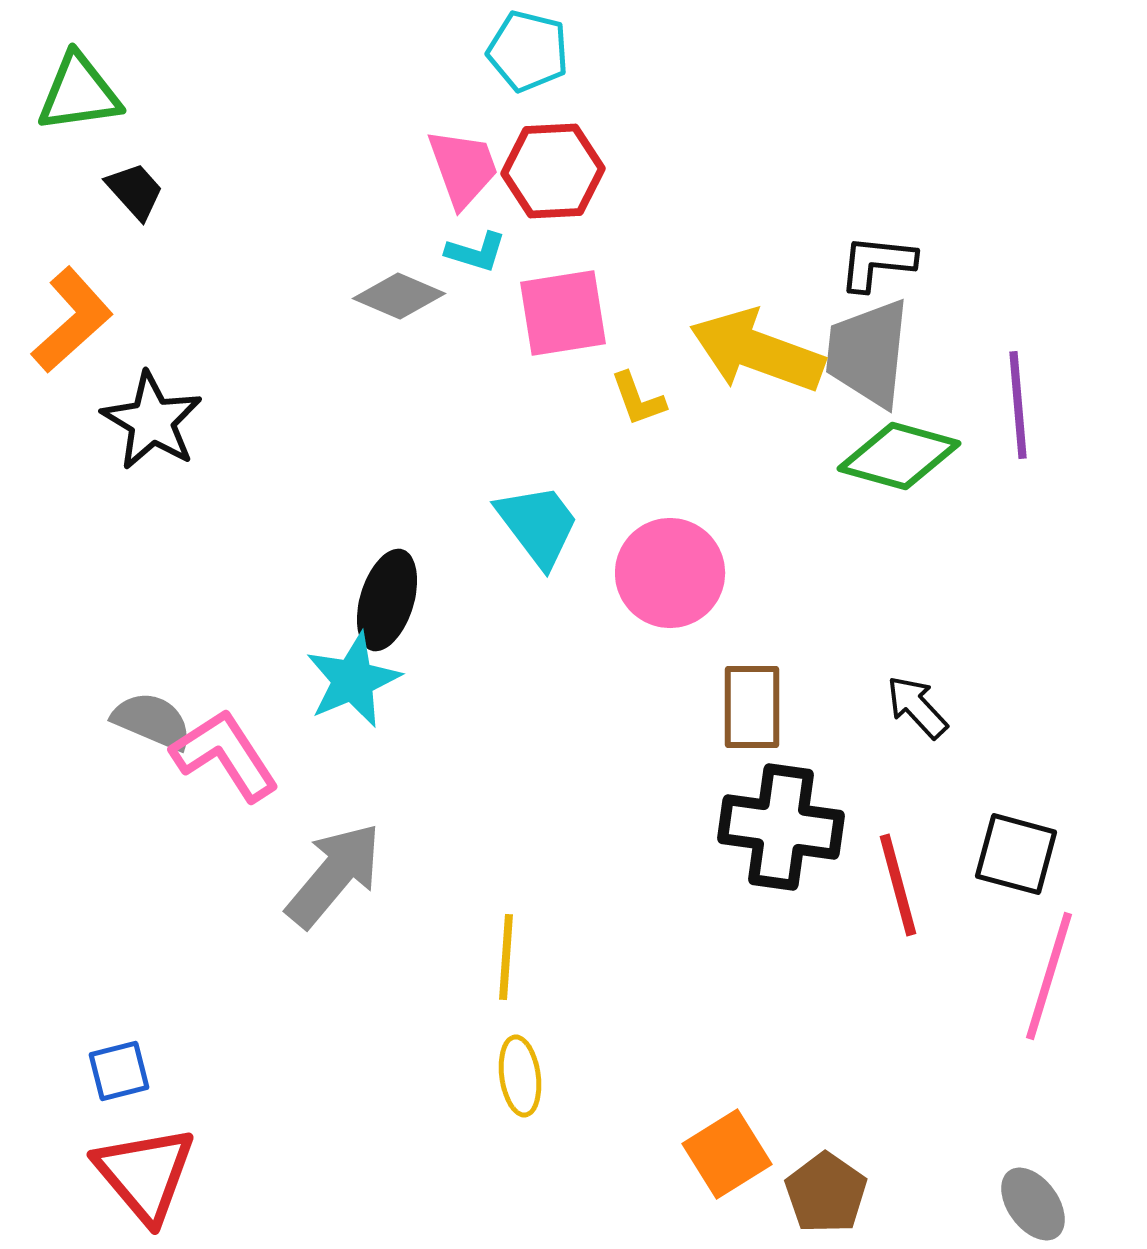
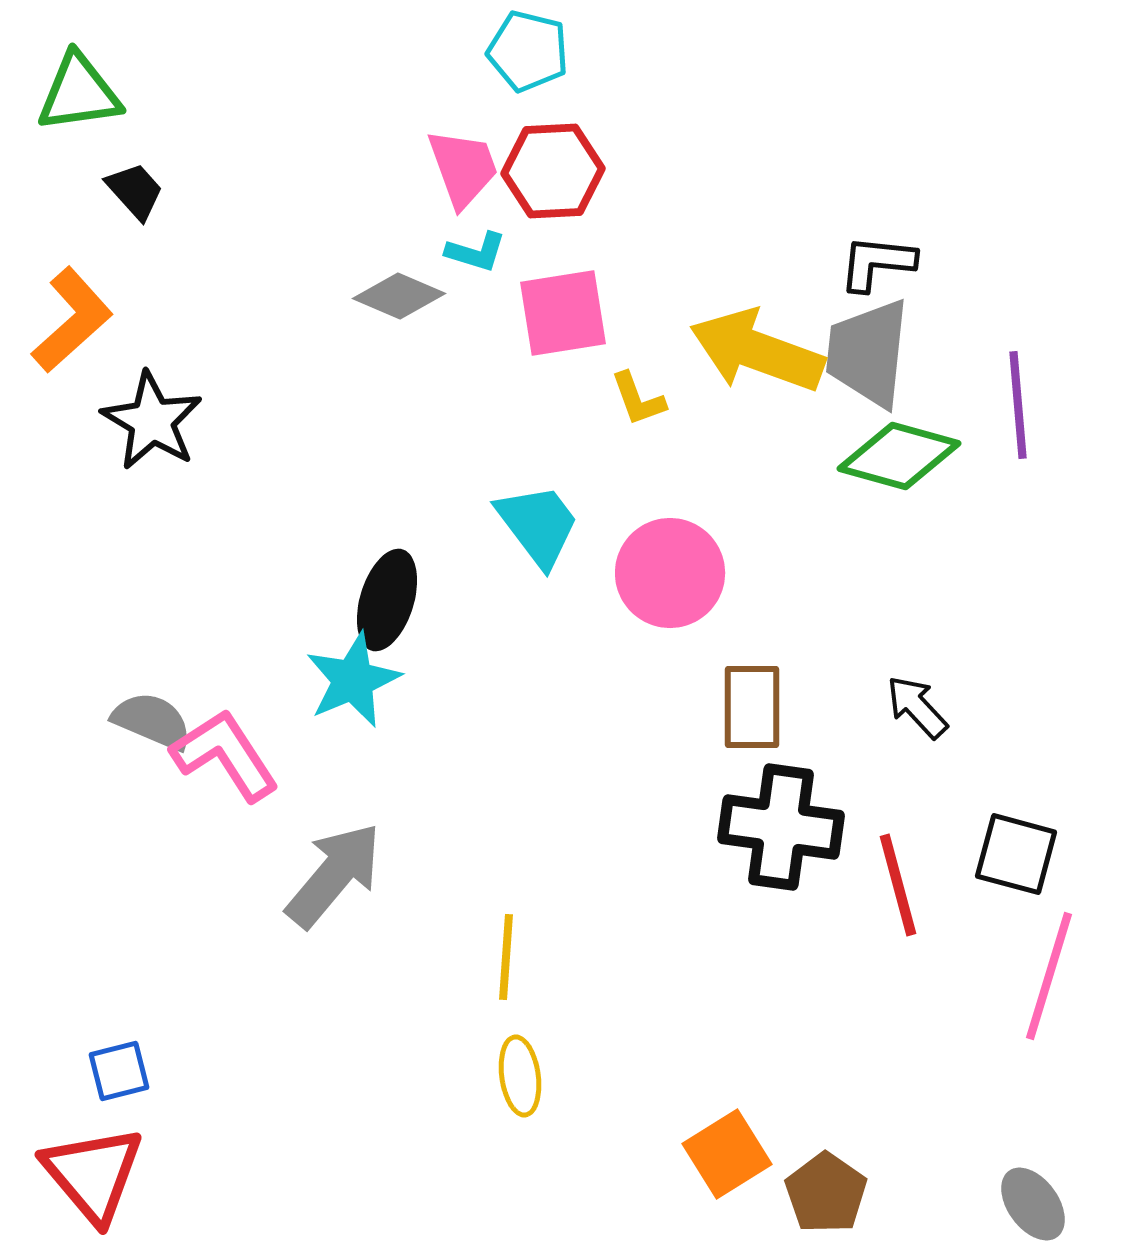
red triangle: moved 52 px left
